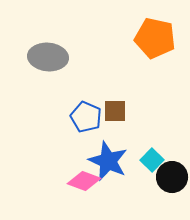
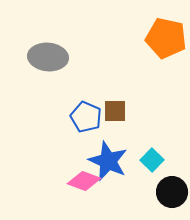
orange pentagon: moved 11 px right
black circle: moved 15 px down
